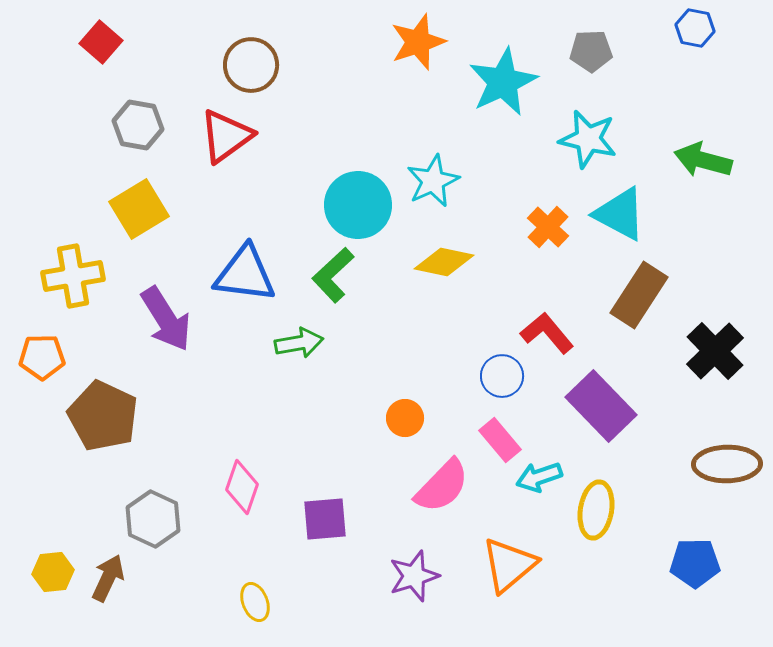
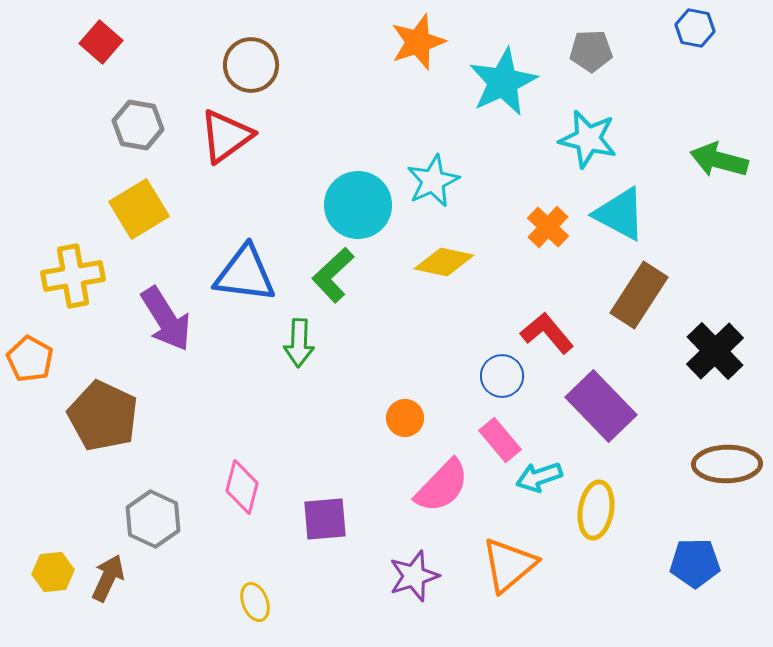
green arrow at (703, 160): moved 16 px right
green arrow at (299, 343): rotated 102 degrees clockwise
orange pentagon at (42, 357): moved 12 px left, 2 px down; rotated 30 degrees clockwise
pink diamond at (242, 487): rotated 4 degrees counterclockwise
